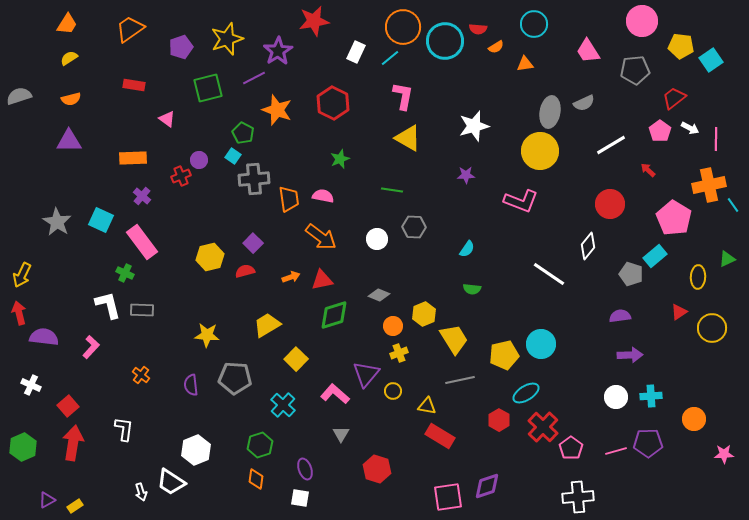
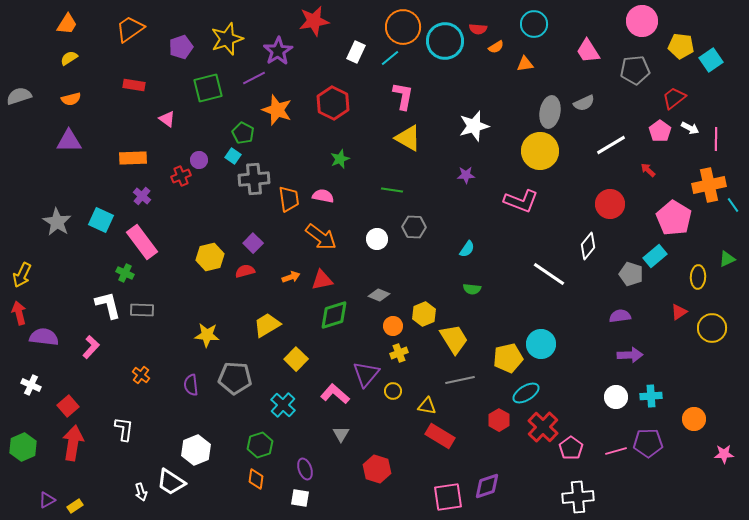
yellow pentagon at (504, 355): moved 4 px right, 3 px down
